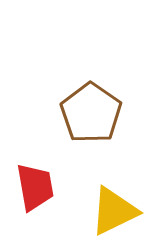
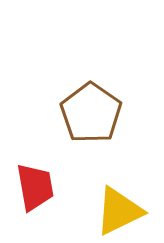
yellow triangle: moved 5 px right
